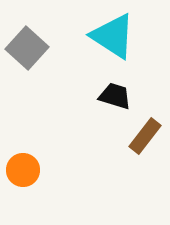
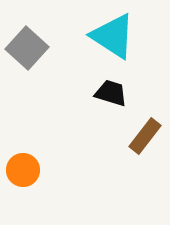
black trapezoid: moved 4 px left, 3 px up
